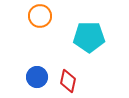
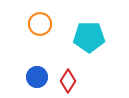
orange circle: moved 8 px down
red diamond: rotated 20 degrees clockwise
